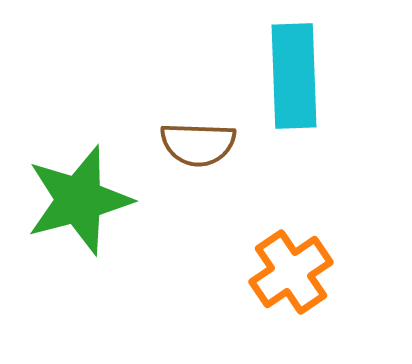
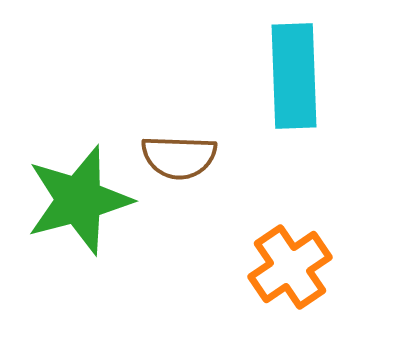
brown semicircle: moved 19 px left, 13 px down
orange cross: moved 1 px left, 5 px up
